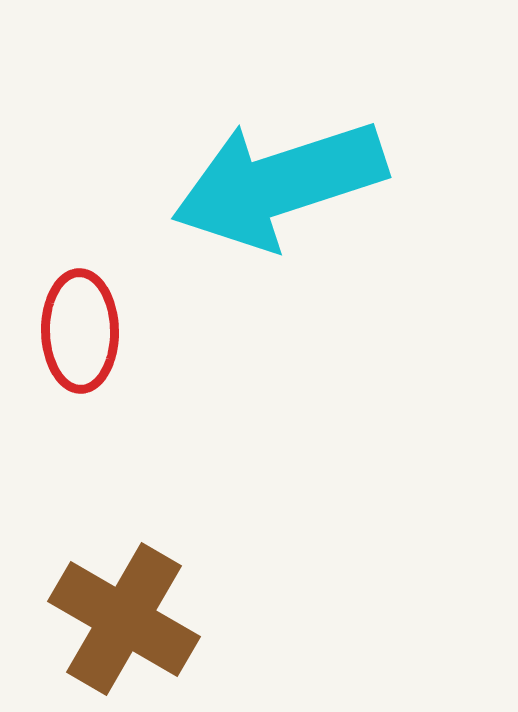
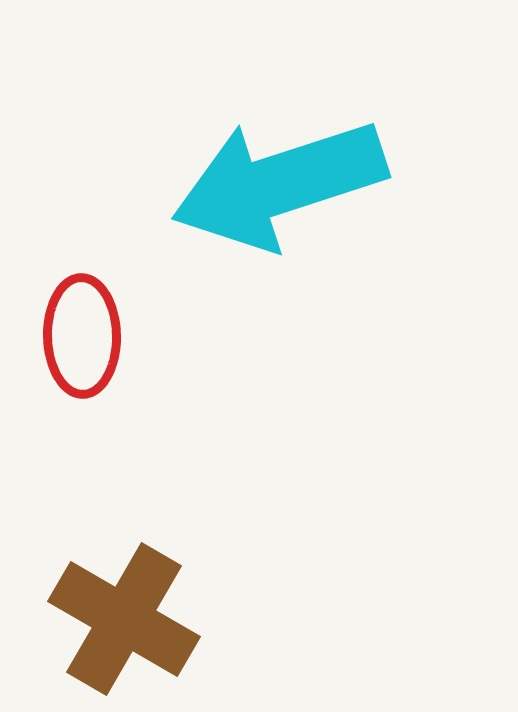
red ellipse: moved 2 px right, 5 px down
